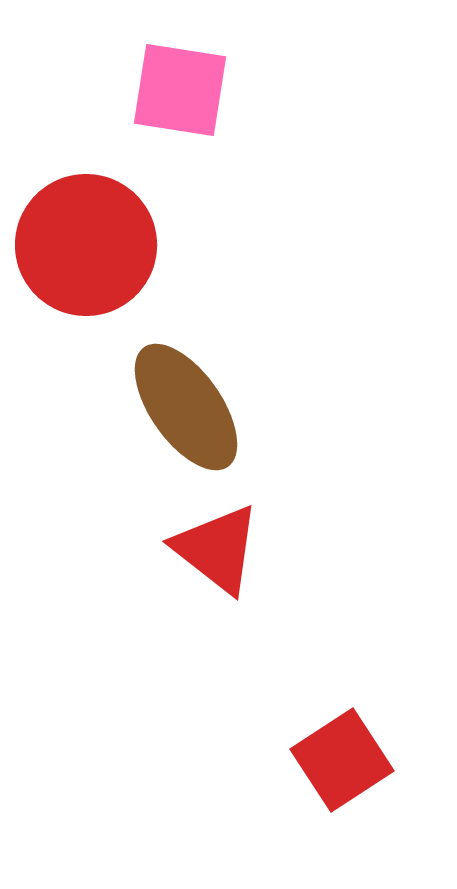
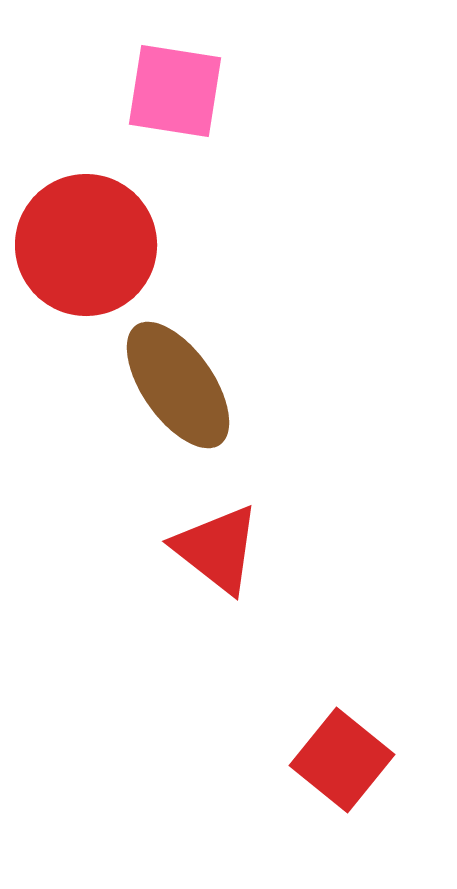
pink square: moved 5 px left, 1 px down
brown ellipse: moved 8 px left, 22 px up
red square: rotated 18 degrees counterclockwise
